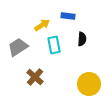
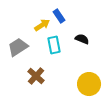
blue rectangle: moved 9 px left; rotated 48 degrees clockwise
black semicircle: rotated 72 degrees counterclockwise
brown cross: moved 1 px right, 1 px up
